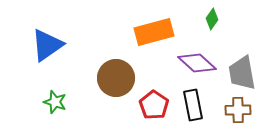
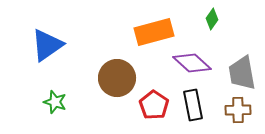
purple diamond: moved 5 px left
brown circle: moved 1 px right
